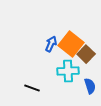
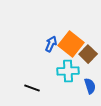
brown square: moved 2 px right
